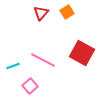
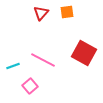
orange square: rotated 24 degrees clockwise
red square: moved 2 px right
